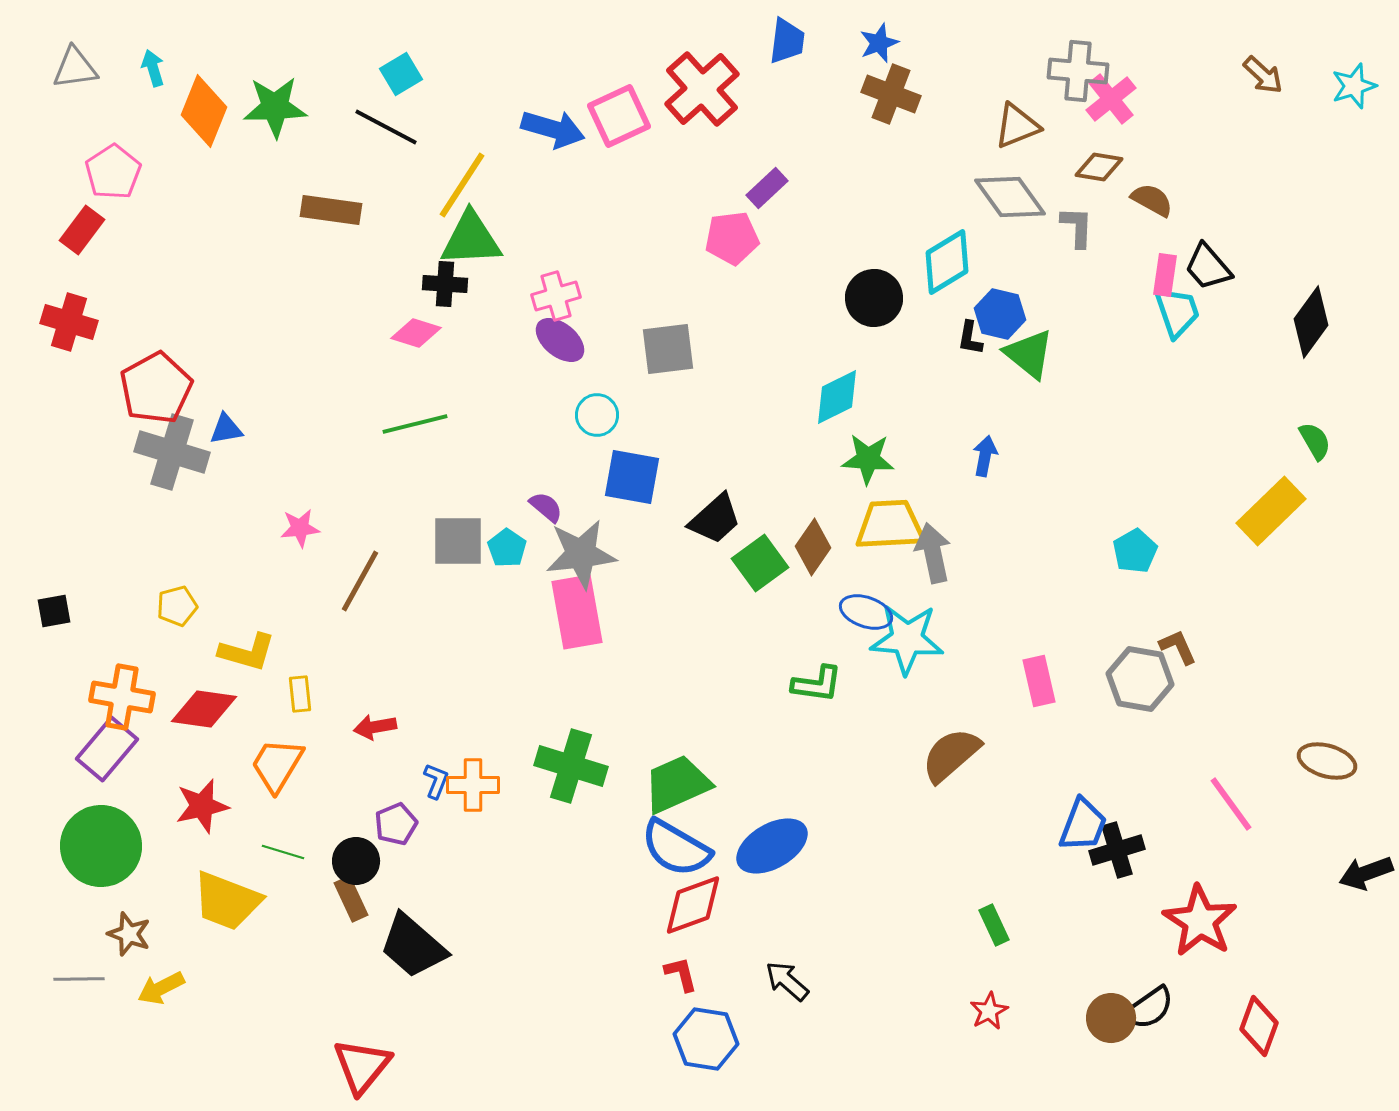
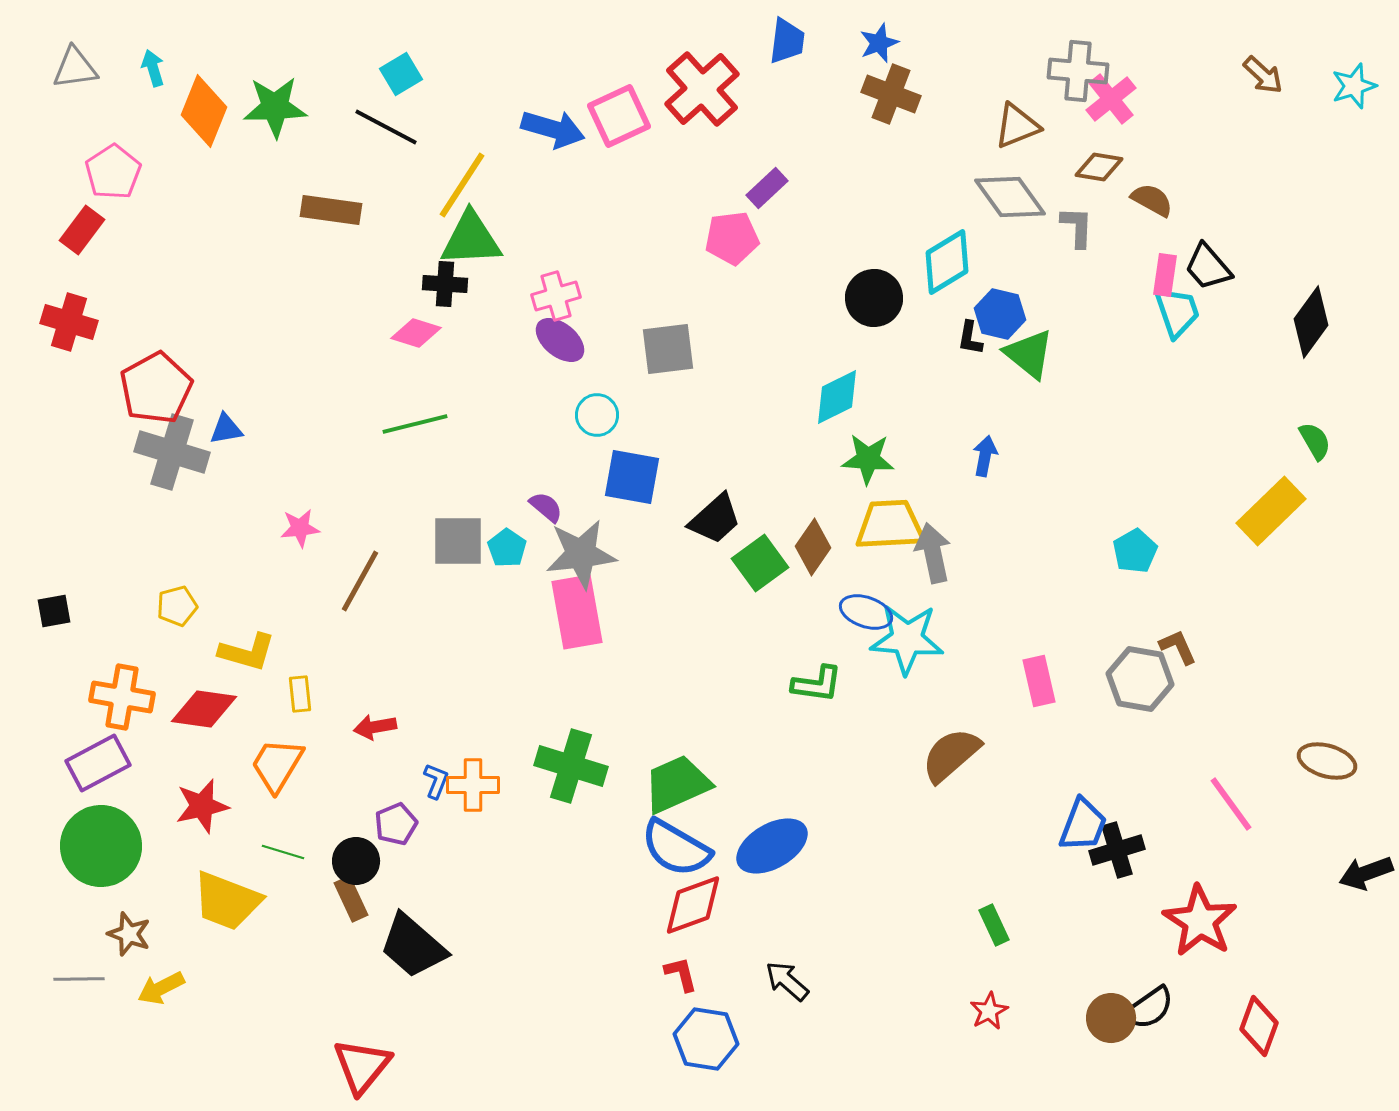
purple rectangle at (107, 749): moved 9 px left, 14 px down; rotated 22 degrees clockwise
